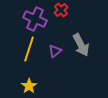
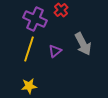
gray arrow: moved 2 px right, 1 px up
yellow star: rotated 28 degrees clockwise
